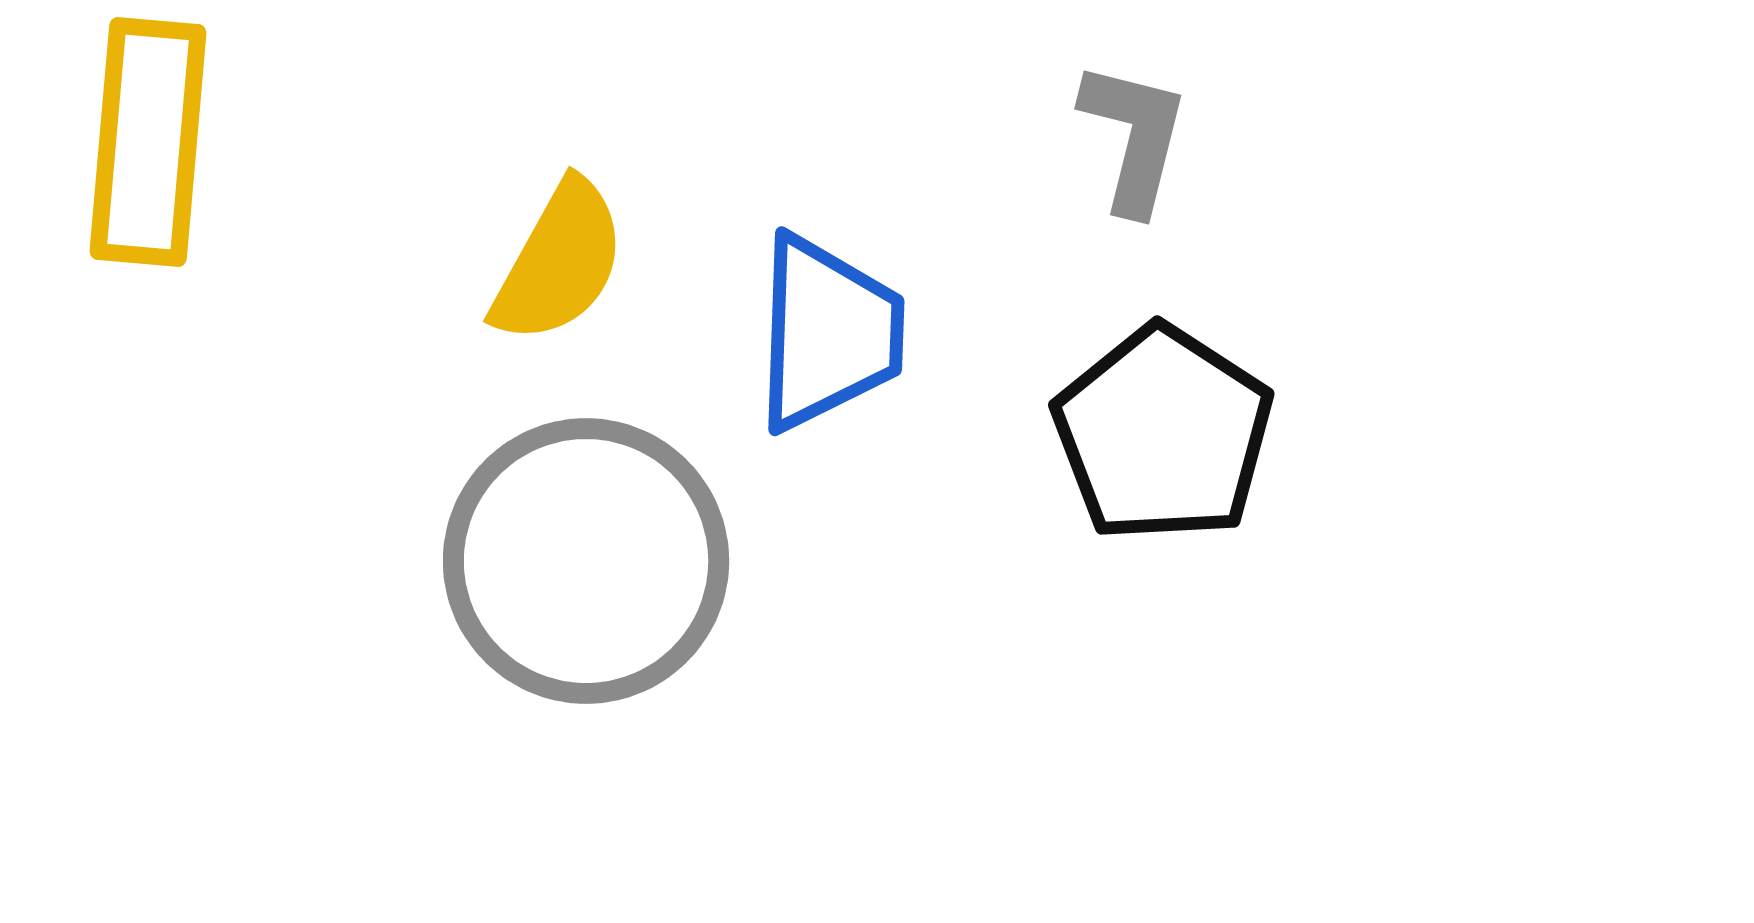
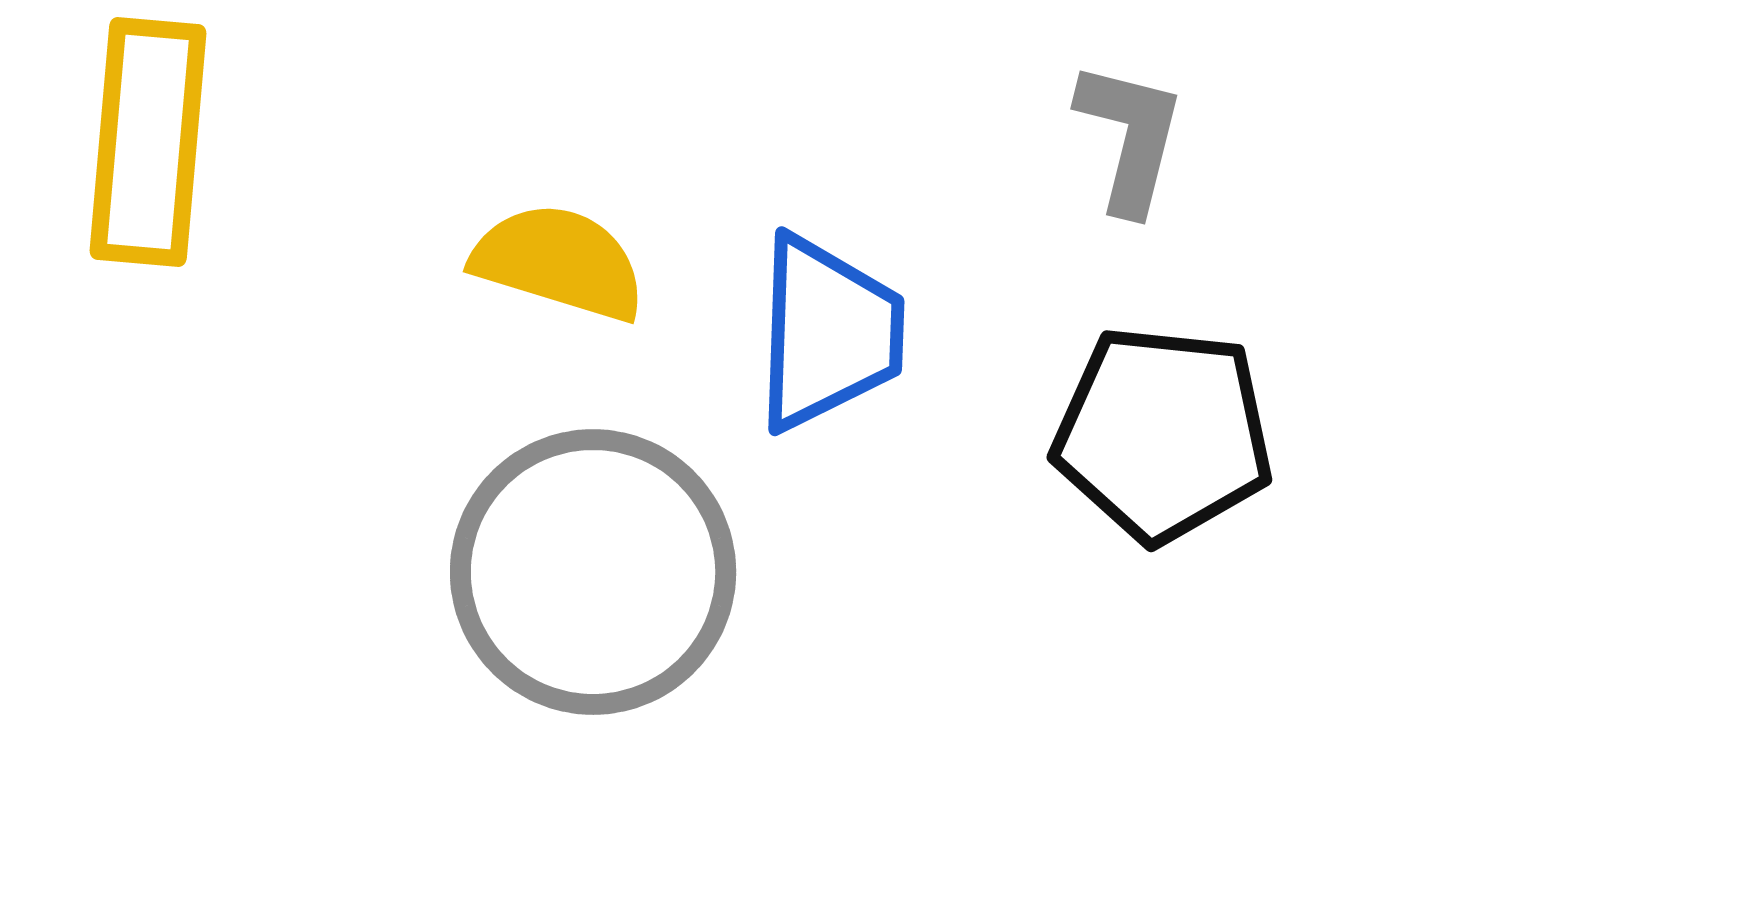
gray L-shape: moved 4 px left
yellow semicircle: rotated 102 degrees counterclockwise
black pentagon: rotated 27 degrees counterclockwise
gray circle: moved 7 px right, 11 px down
